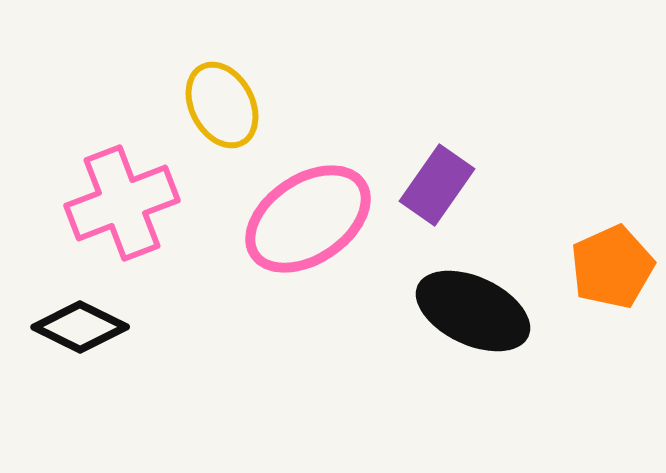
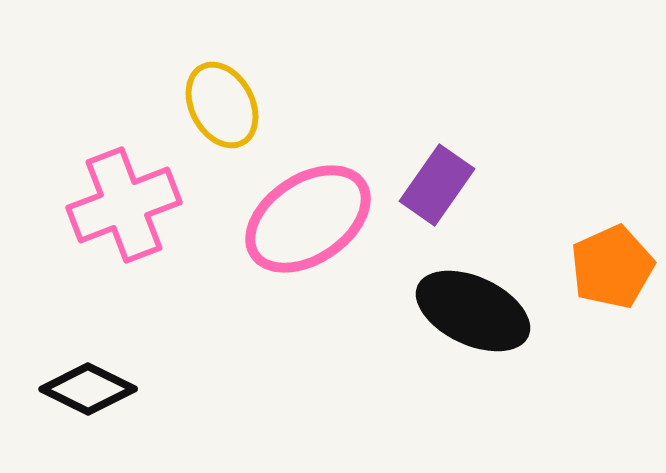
pink cross: moved 2 px right, 2 px down
black diamond: moved 8 px right, 62 px down
